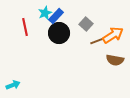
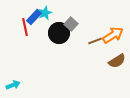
blue rectangle: moved 22 px left, 1 px down
gray square: moved 15 px left
brown line: moved 2 px left
brown semicircle: moved 2 px right, 1 px down; rotated 42 degrees counterclockwise
